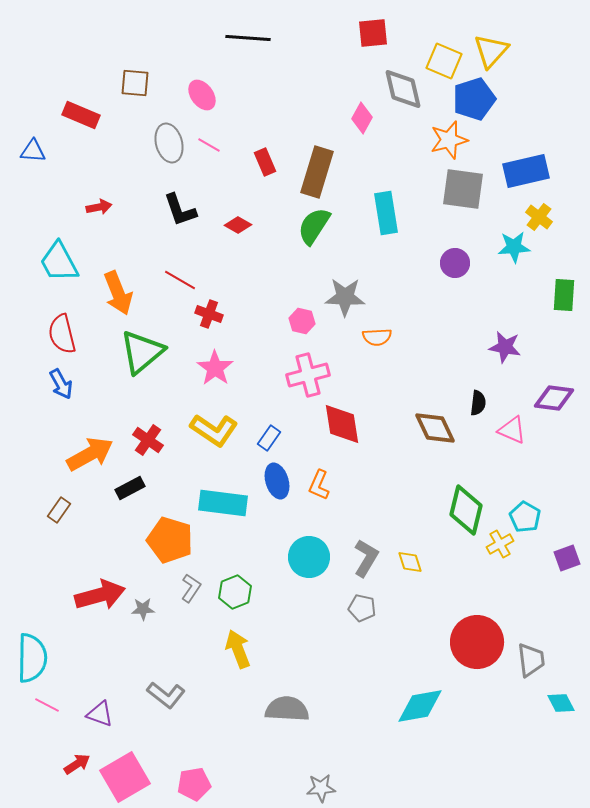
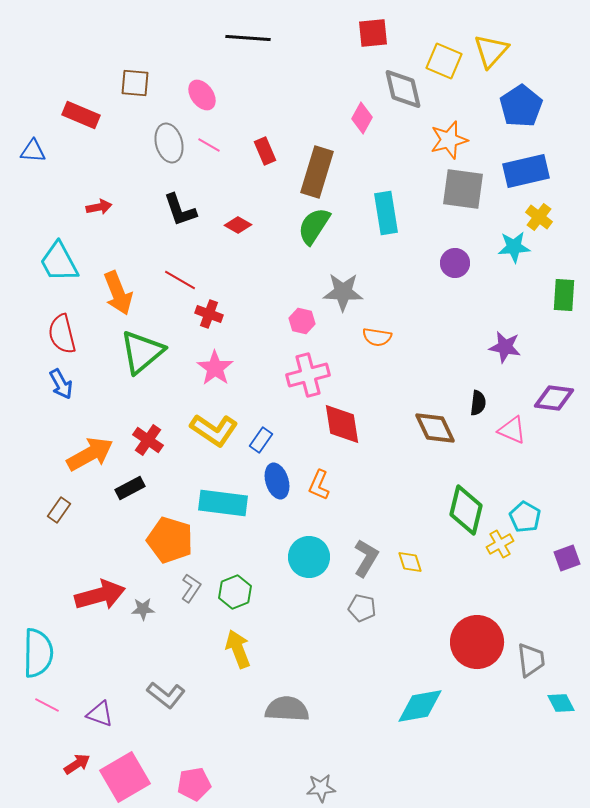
blue pentagon at (474, 99): moved 47 px right, 7 px down; rotated 15 degrees counterclockwise
red rectangle at (265, 162): moved 11 px up
gray star at (345, 297): moved 2 px left, 5 px up
orange semicircle at (377, 337): rotated 12 degrees clockwise
blue rectangle at (269, 438): moved 8 px left, 2 px down
cyan semicircle at (32, 658): moved 6 px right, 5 px up
